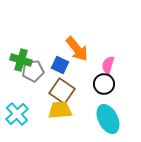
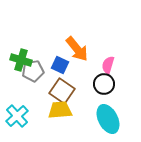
cyan cross: moved 2 px down
